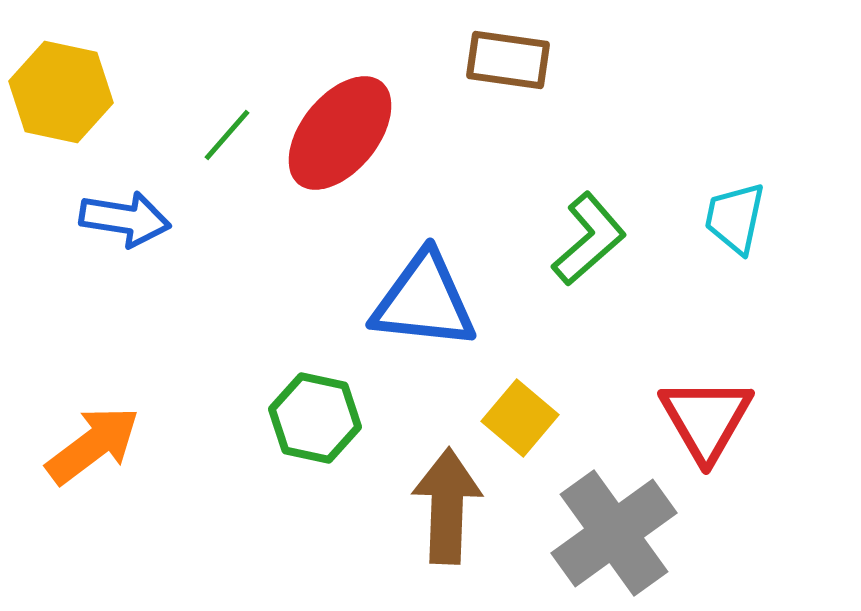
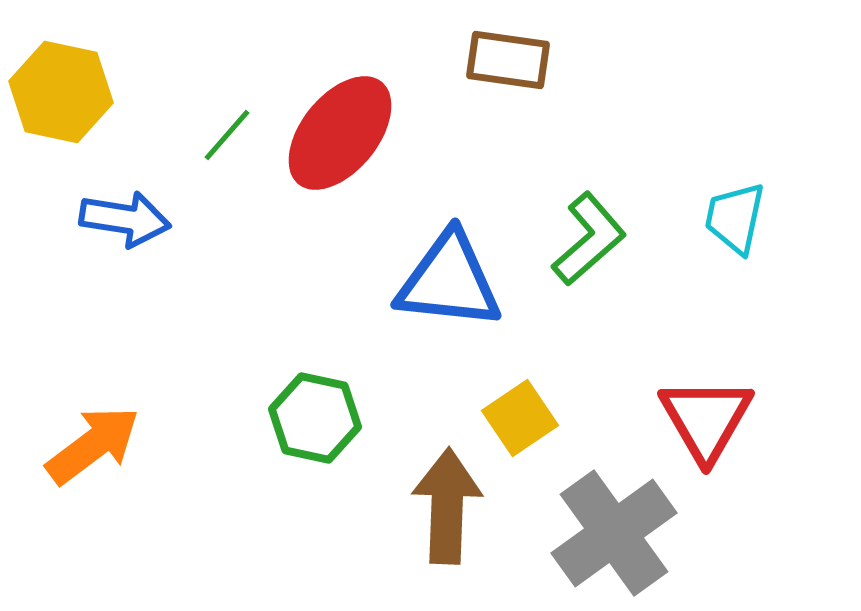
blue triangle: moved 25 px right, 20 px up
yellow square: rotated 16 degrees clockwise
